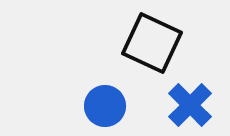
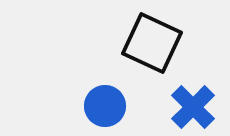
blue cross: moved 3 px right, 2 px down
